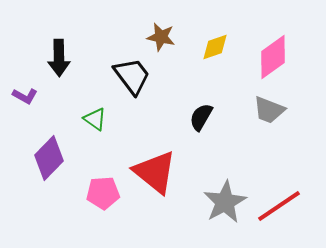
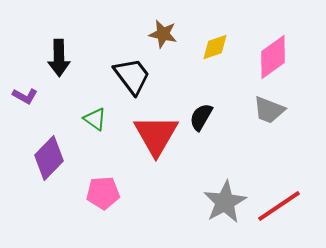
brown star: moved 2 px right, 3 px up
red triangle: moved 1 px right, 37 px up; rotated 21 degrees clockwise
